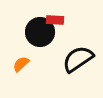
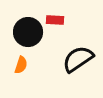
black circle: moved 12 px left
orange semicircle: moved 1 px down; rotated 150 degrees clockwise
